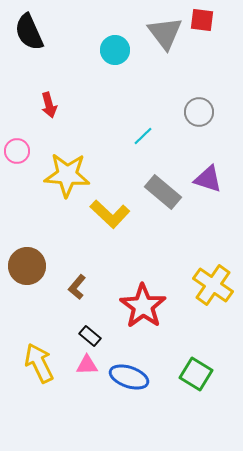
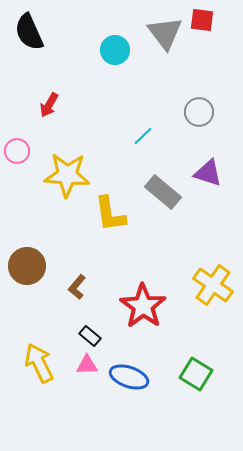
red arrow: rotated 45 degrees clockwise
purple triangle: moved 6 px up
yellow L-shape: rotated 39 degrees clockwise
